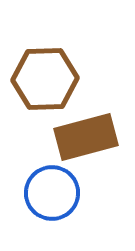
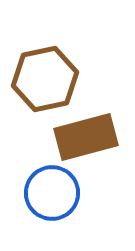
brown hexagon: rotated 10 degrees counterclockwise
